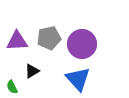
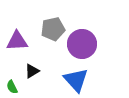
gray pentagon: moved 4 px right, 9 px up
blue triangle: moved 2 px left, 1 px down
